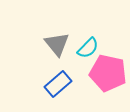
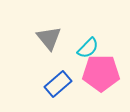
gray triangle: moved 8 px left, 6 px up
pink pentagon: moved 7 px left; rotated 12 degrees counterclockwise
